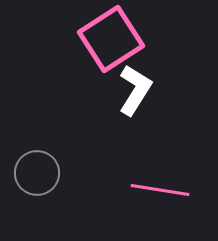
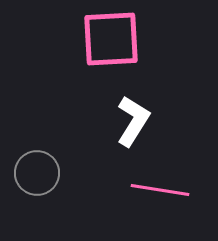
pink square: rotated 30 degrees clockwise
white L-shape: moved 2 px left, 31 px down
